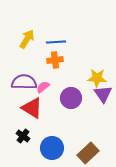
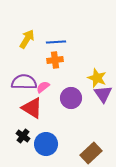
yellow star: rotated 18 degrees clockwise
blue circle: moved 6 px left, 4 px up
brown rectangle: moved 3 px right
